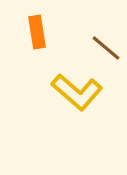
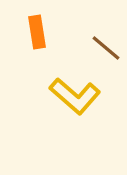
yellow L-shape: moved 2 px left, 4 px down
